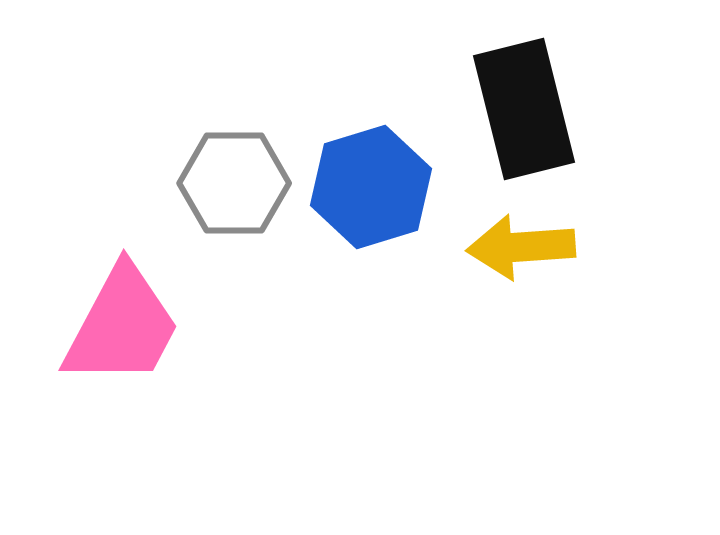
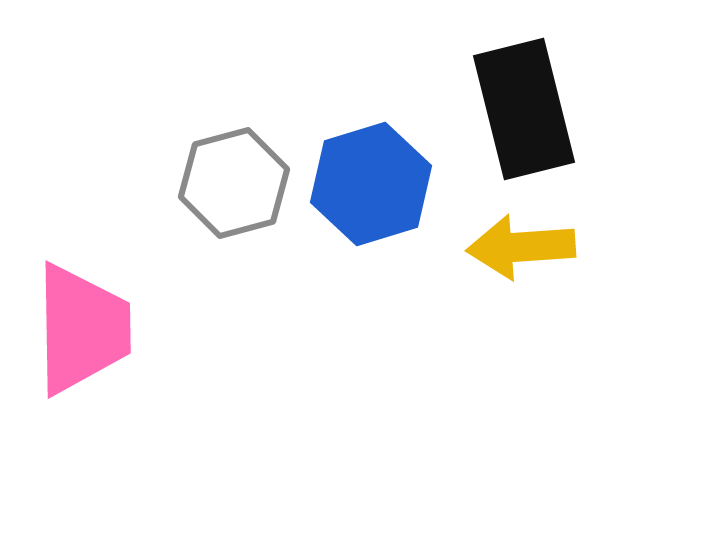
gray hexagon: rotated 15 degrees counterclockwise
blue hexagon: moved 3 px up
pink trapezoid: moved 40 px left, 3 px down; rotated 29 degrees counterclockwise
